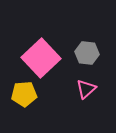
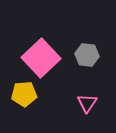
gray hexagon: moved 2 px down
pink triangle: moved 1 px right, 14 px down; rotated 15 degrees counterclockwise
